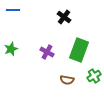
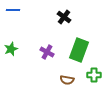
green cross: moved 1 px up; rotated 32 degrees clockwise
